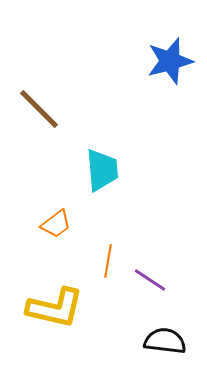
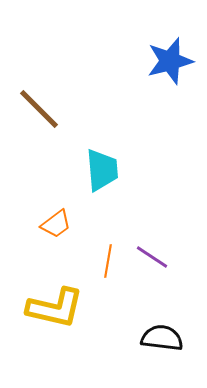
purple line: moved 2 px right, 23 px up
black semicircle: moved 3 px left, 3 px up
